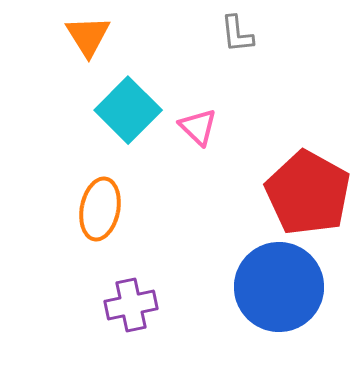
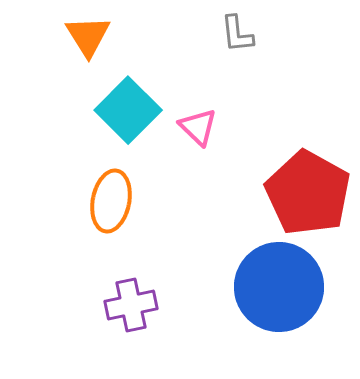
orange ellipse: moved 11 px right, 8 px up
